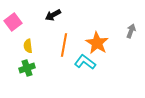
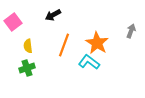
orange line: rotated 10 degrees clockwise
cyan L-shape: moved 4 px right
